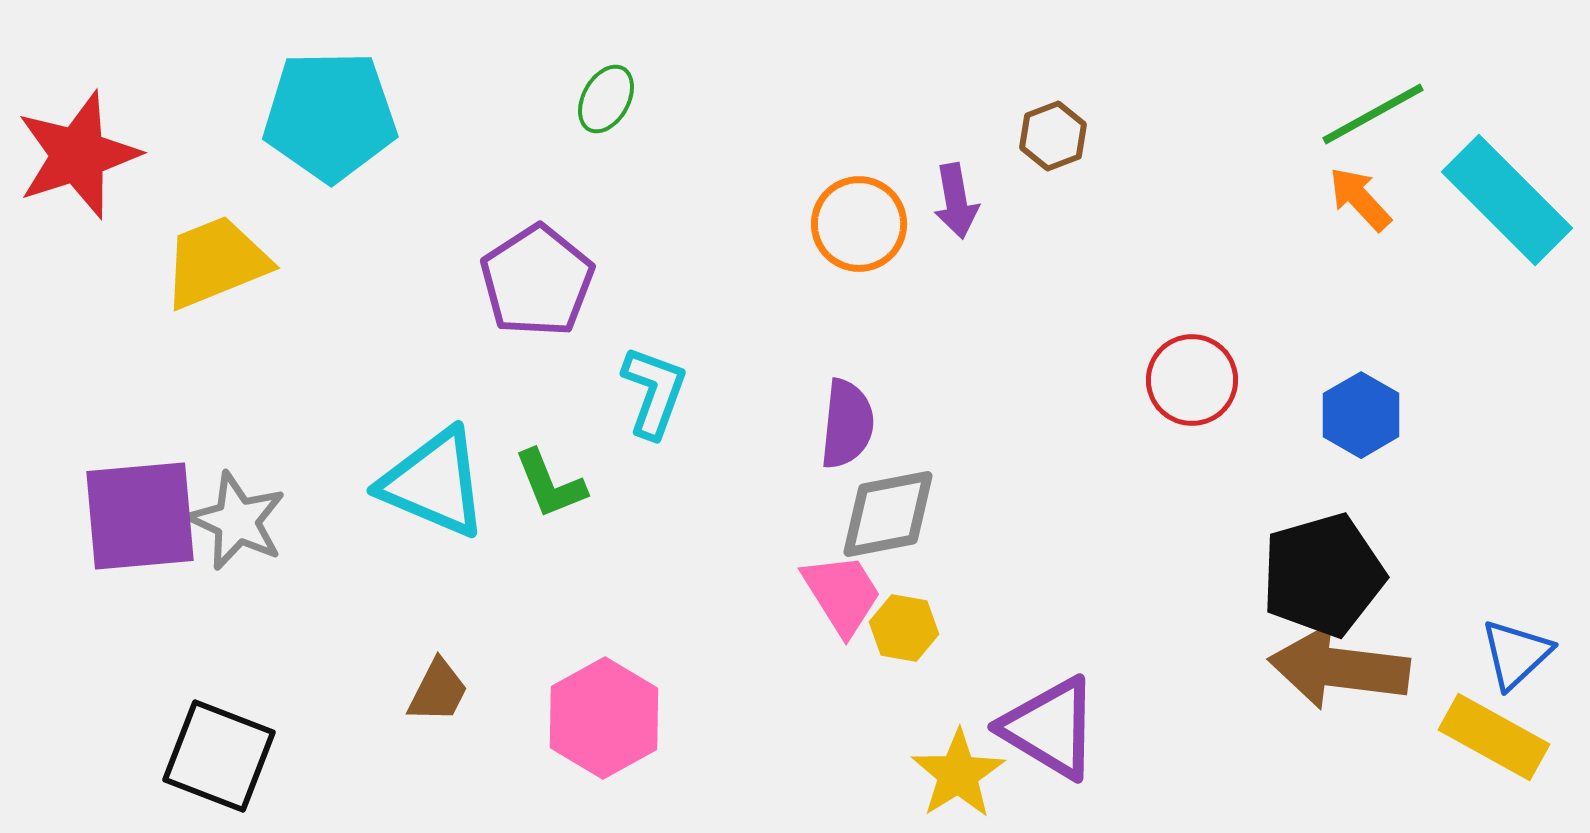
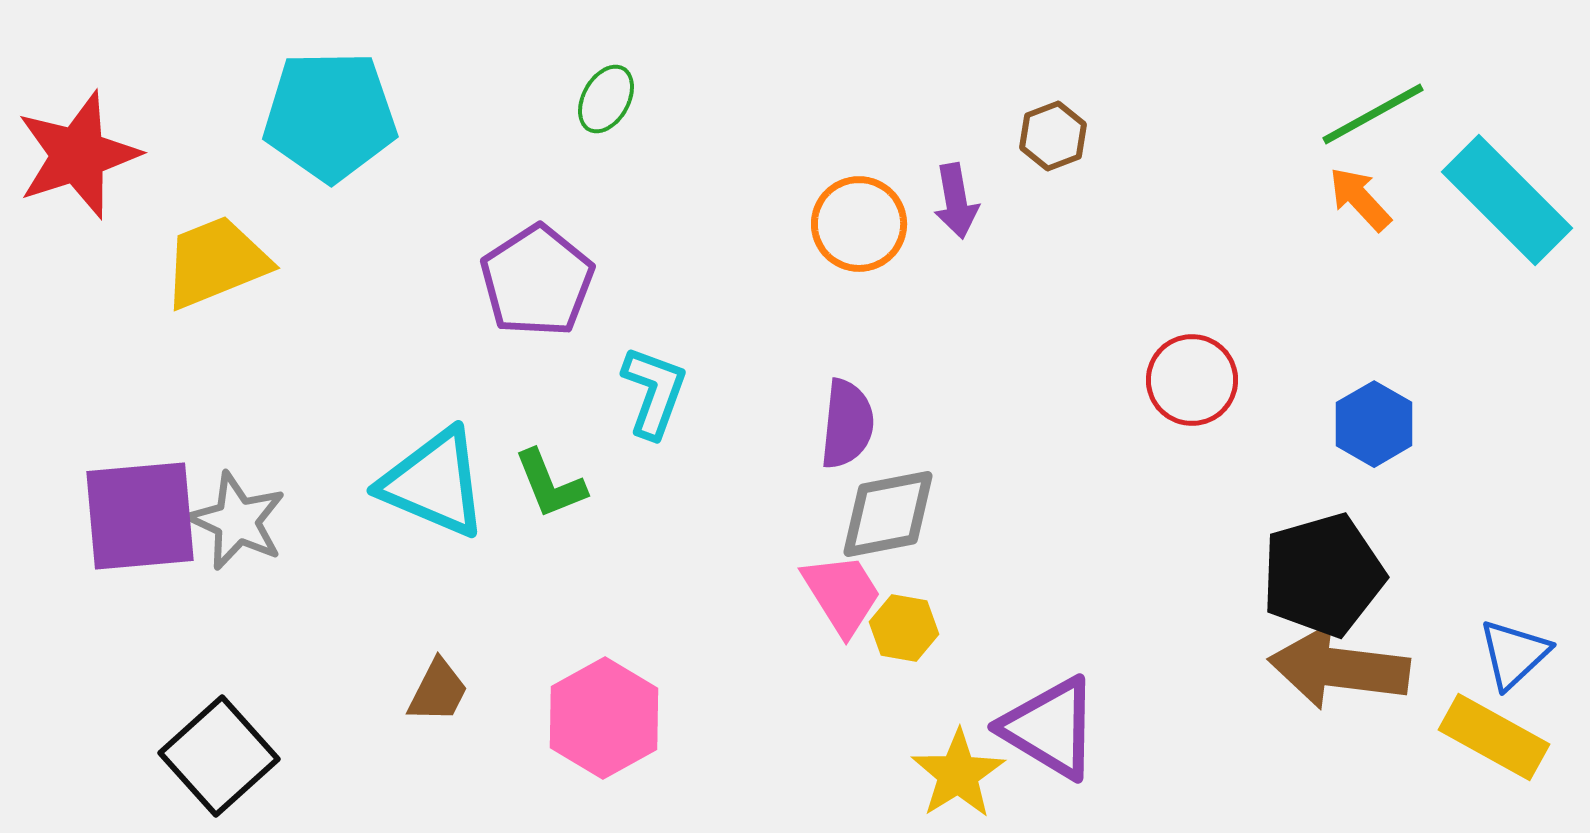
blue hexagon: moved 13 px right, 9 px down
blue triangle: moved 2 px left
black square: rotated 27 degrees clockwise
